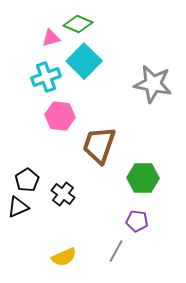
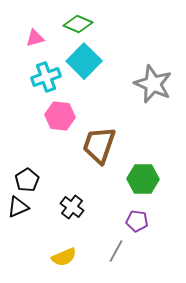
pink triangle: moved 16 px left
gray star: rotated 12 degrees clockwise
green hexagon: moved 1 px down
black cross: moved 9 px right, 13 px down
